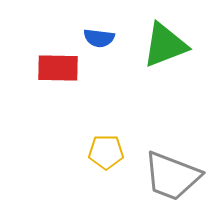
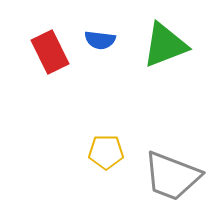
blue semicircle: moved 1 px right, 2 px down
red rectangle: moved 8 px left, 16 px up; rotated 63 degrees clockwise
